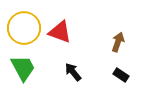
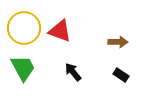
red triangle: moved 1 px up
brown arrow: rotated 72 degrees clockwise
